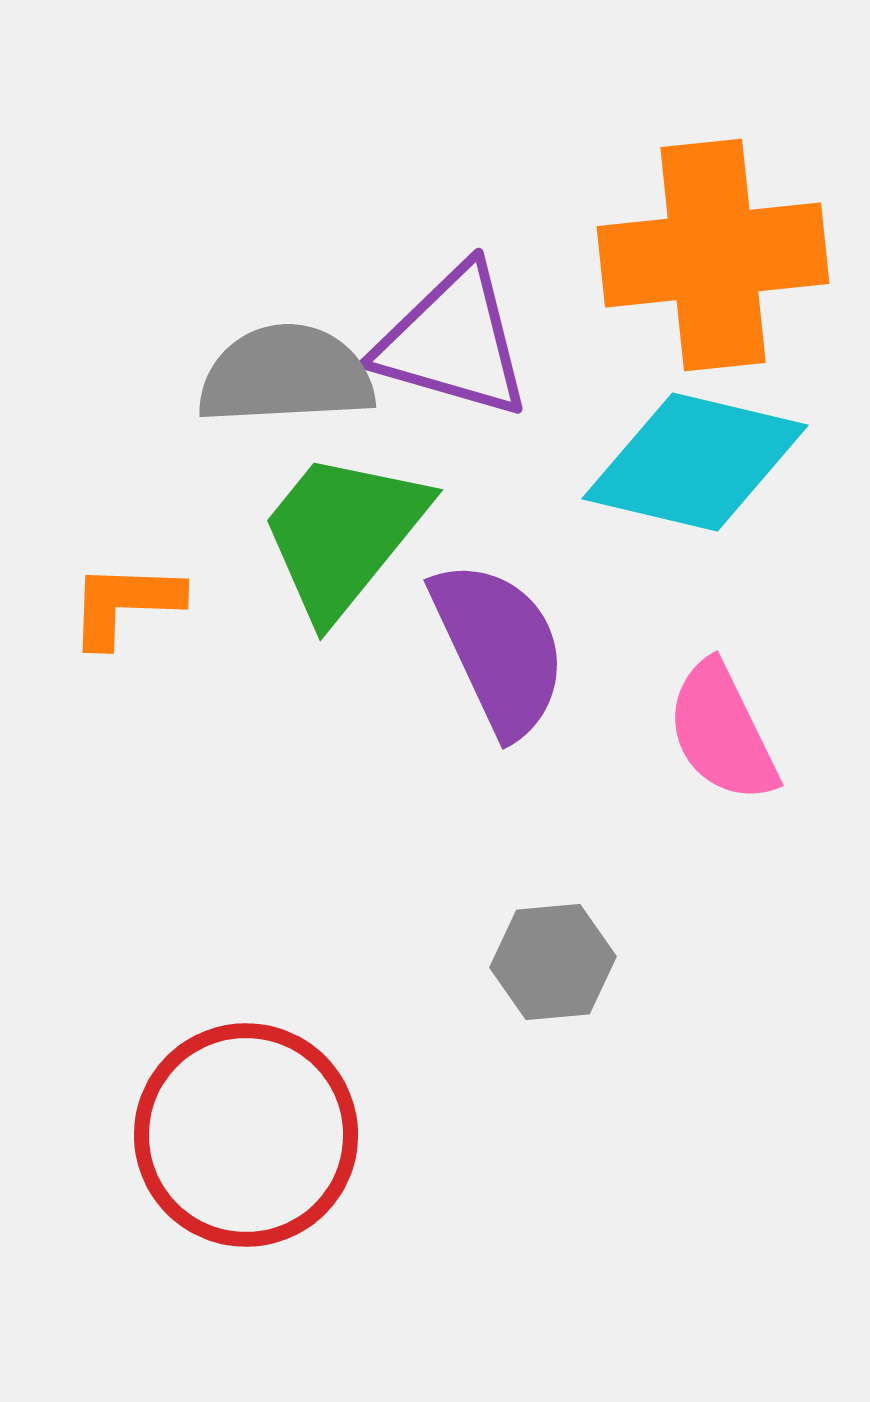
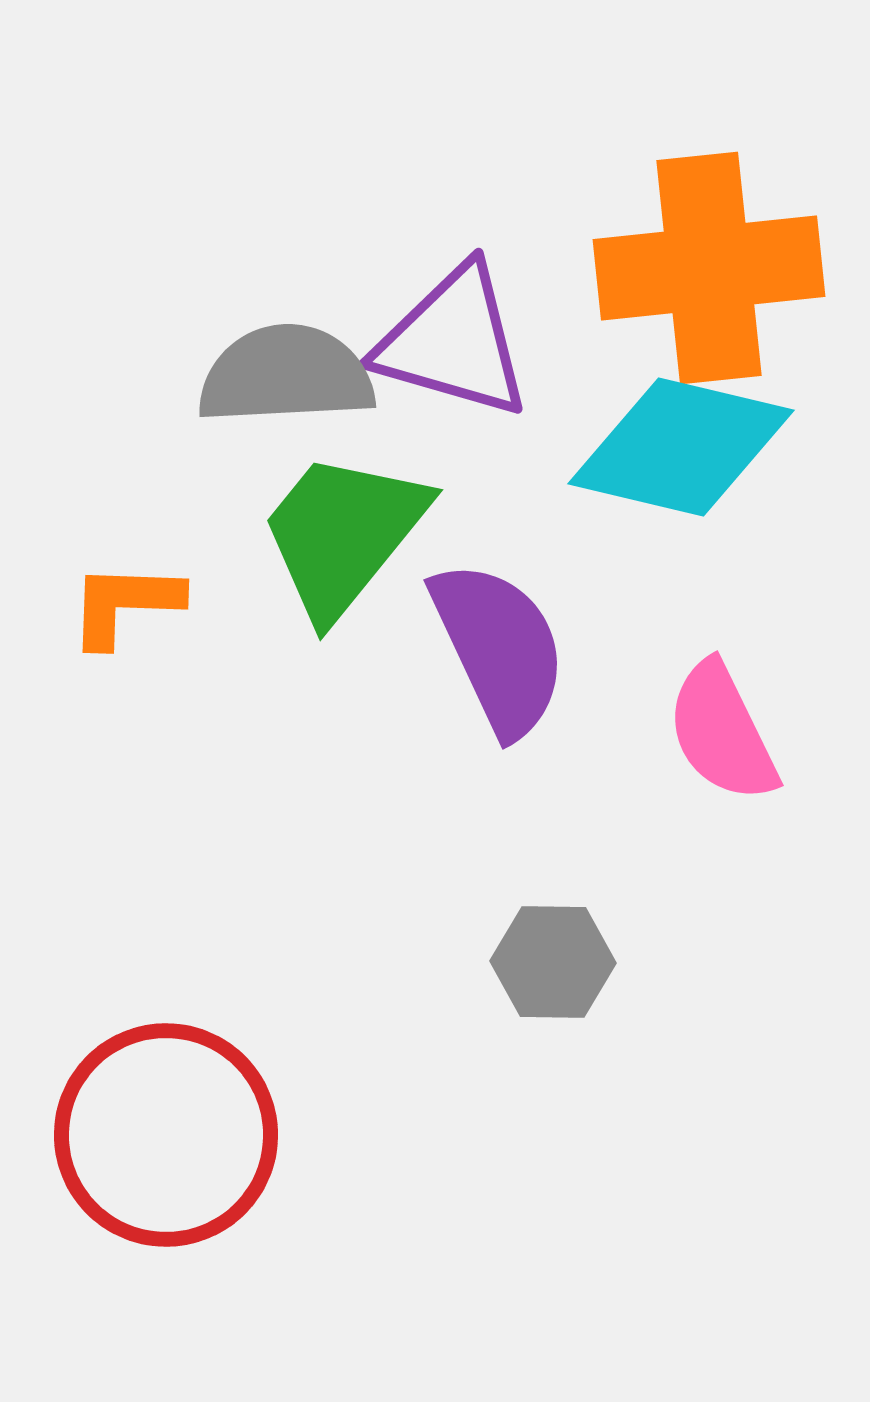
orange cross: moved 4 px left, 13 px down
cyan diamond: moved 14 px left, 15 px up
gray hexagon: rotated 6 degrees clockwise
red circle: moved 80 px left
